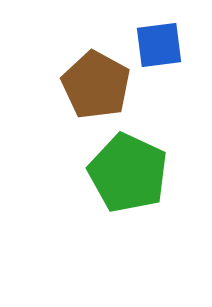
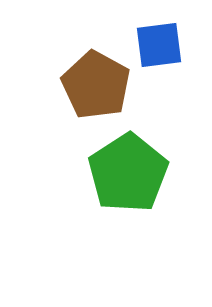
green pentagon: rotated 14 degrees clockwise
